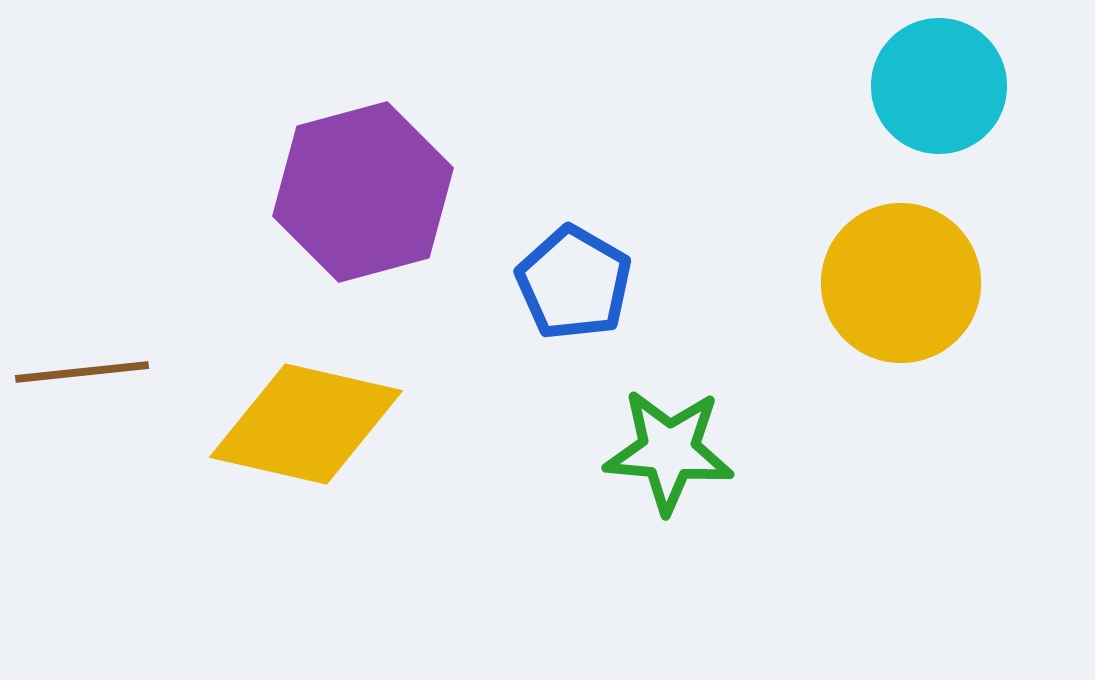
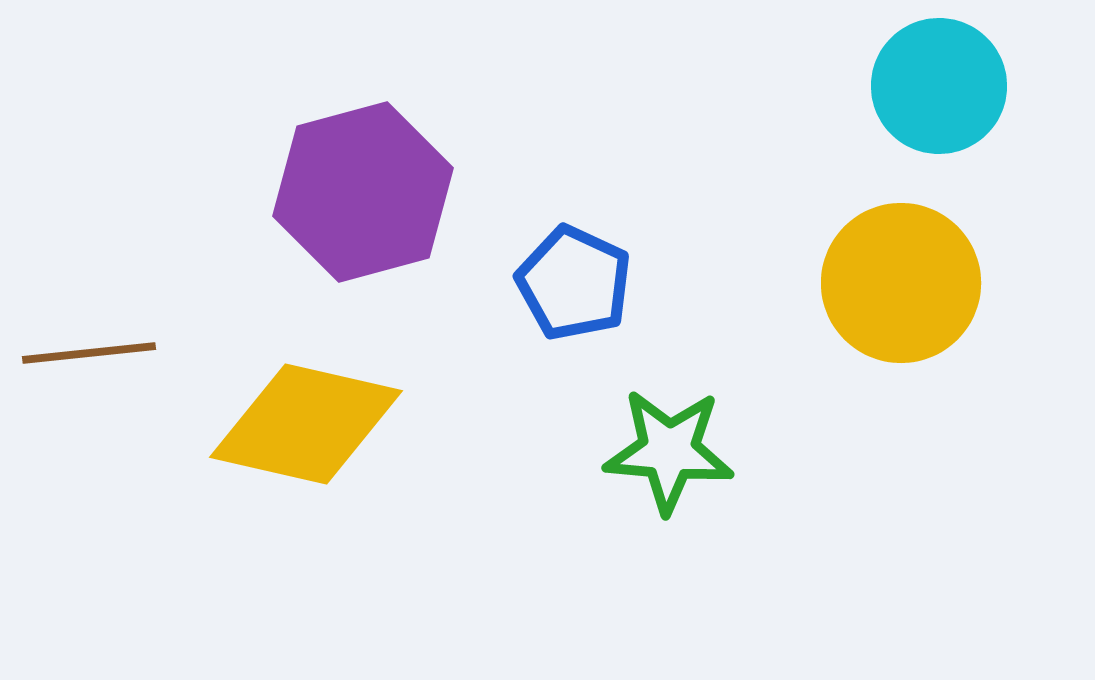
blue pentagon: rotated 5 degrees counterclockwise
brown line: moved 7 px right, 19 px up
